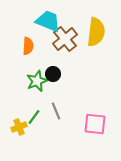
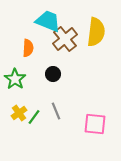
orange semicircle: moved 2 px down
green star: moved 22 px left, 2 px up; rotated 15 degrees counterclockwise
yellow cross: moved 14 px up; rotated 14 degrees counterclockwise
